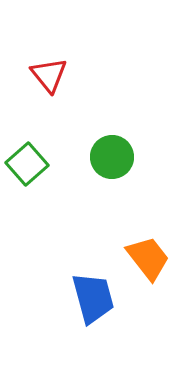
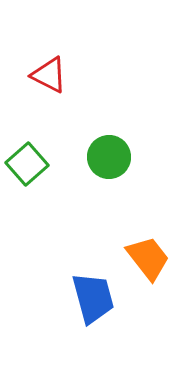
red triangle: rotated 24 degrees counterclockwise
green circle: moved 3 px left
